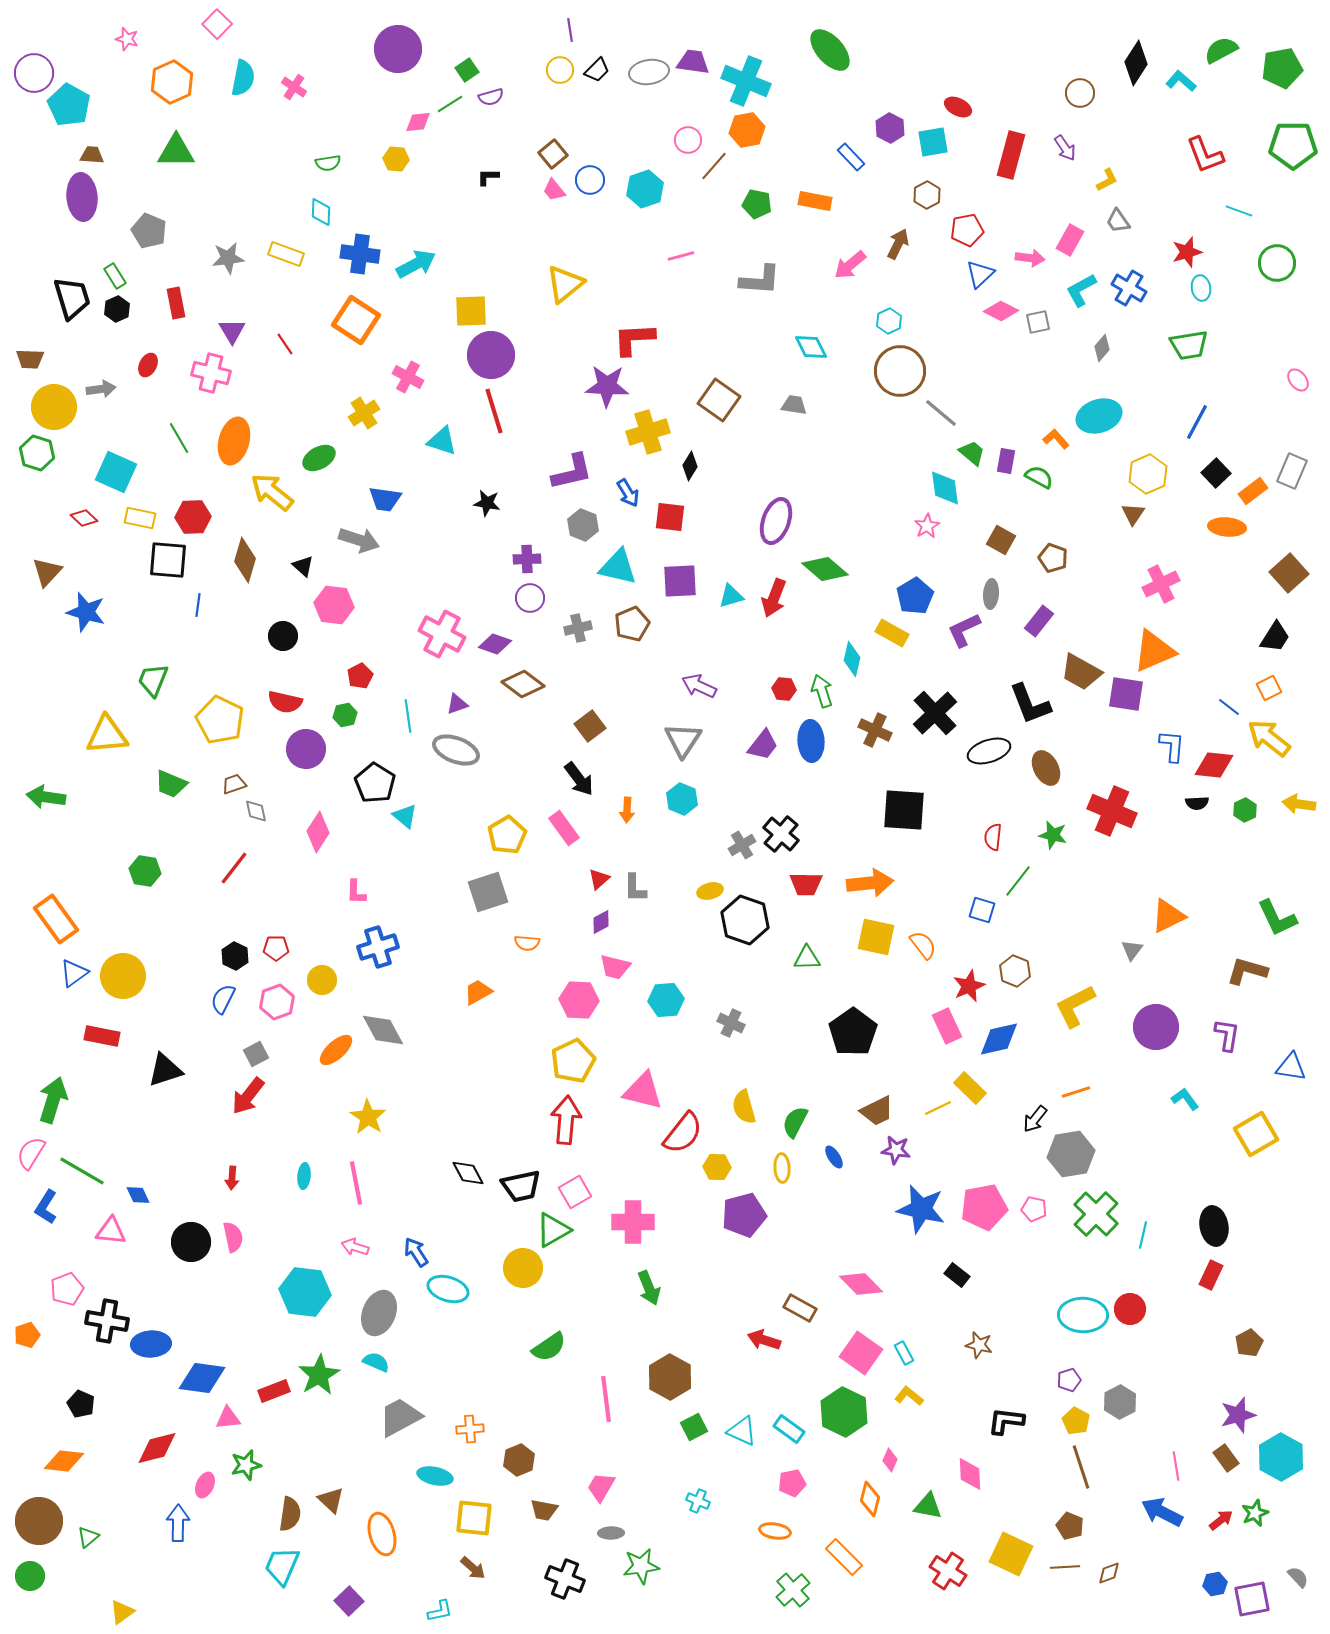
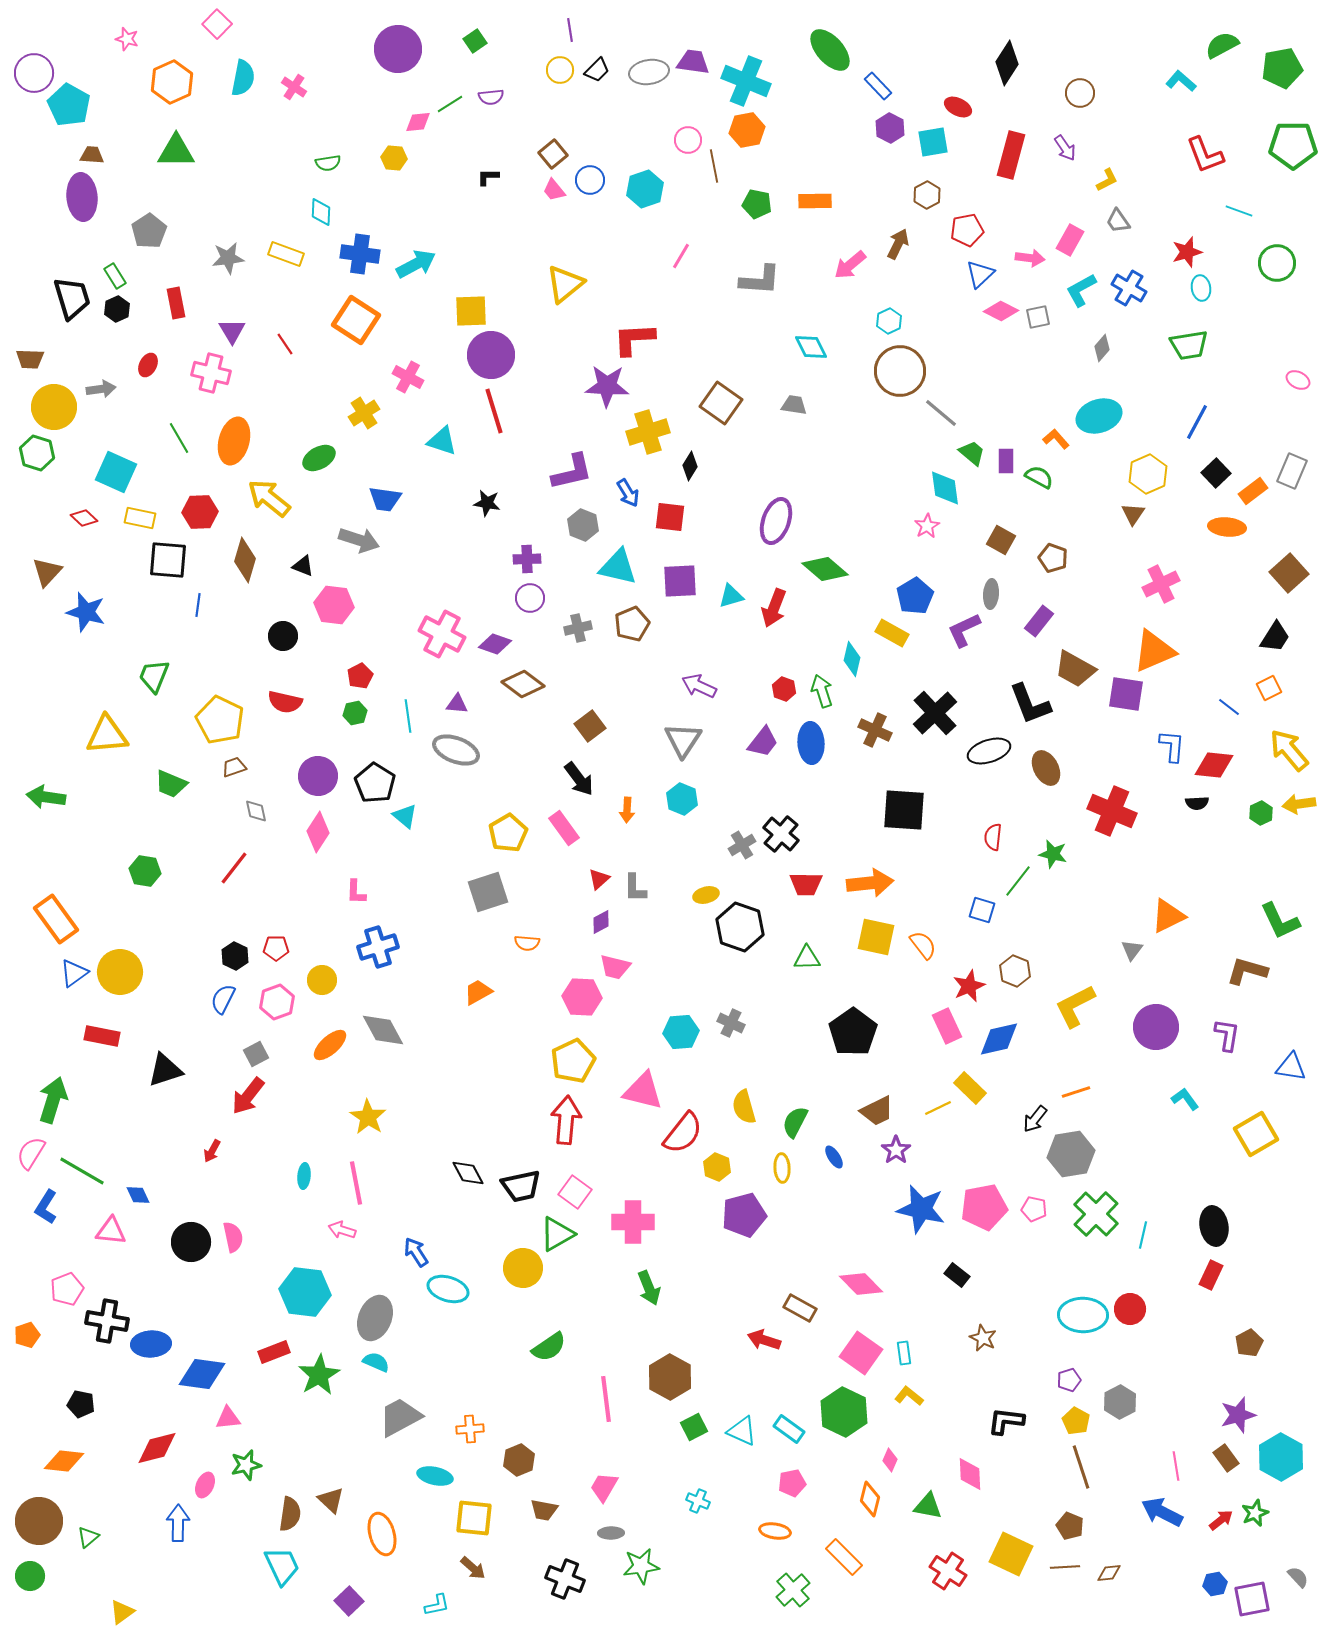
green semicircle at (1221, 50): moved 1 px right, 5 px up
black diamond at (1136, 63): moved 129 px left
green square at (467, 70): moved 8 px right, 29 px up
purple semicircle at (491, 97): rotated 10 degrees clockwise
blue rectangle at (851, 157): moved 27 px right, 71 px up
yellow hexagon at (396, 159): moved 2 px left, 1 px up
brown line at (714, 166): rotated 52 degrees counterclockwise
orange rectangle at (815, 201): rotated 12 degrees counterclockwise
gray pentagon at (149, 231): rotated 16 degrees clockwise
pink line at (681, 256): rotated 44 degrees counterclockwise
gray square at (1038, 322): moved 5 px up
pink ellipse at (1298, 380): rotated 25 degrees counterclockwise
brown square at (719, 400): moved 2 px right, 3 px down
purple rectangle at (1006, 461): rotated 10 degrees counterclockwise
yellow arrow at (272, 492): moved 3 px left, 6 px down
red hexagon at (193, 517): moved 7 px right, 5 px up
black triangle at (303, 566): rotated 20 degrees counterclockwise
red arrow at (774, 598): moved 10 px down
brown trapezoid at (1081, 672): moved 6 px left, 3 px up
green trapezoid at (153, 680): moved 1 px right, 4 px up
red hexagon at (784, 689): rotated 15 degrees clockwise
purple triangle at (457, 704): rotated 25 degrees clockwise
green hexagon at (345, 715): moved 10 px right, 2 px up
yellow arrow at (1269, 738): moved 20 px right, 12 px down; rotated 12 degrees clockwise
blue ellipse at (811, 741): moved 2 px down
purple trapezoid at (763, 745): moved 3 px up
purple circle at (306, 749): moved 12 px right, 27 px down
brown trapezoid at (234, 784): moved 17 px up
yellow arrow at (1299, 804): rotated 16 degrees counterclockwise
green hexagon at (1245, 810): moved 16 px right, 3 px down
yellow pentagon at (507, 835): moved 1 px right, 2 px up
green star at (1053, 835): moved 19 px down
yellow ellipse at (710, 891): moved 4 px left, 4 px down
green L-shape at (1277, 918): moved 3 px right, 3 px down
black hexagon at (745, 920): moved 5 px left, 7 px down
yellow circle at (123, 976): moved 3 px left, 4 px up
pink hexagon at (579, 1000): moved 3 px right, 3 px up
cyan hexagon at (666, 1000): moved 15 px right, 32 px down
orange ellipse at (336, 1050): moved 6 px left, 5 px up
purple star at (896, 1150): rotated 28 degrees clockwise
yellow hexagon at (717, 1167): rotated 20 degrees clockwise
red arrow at (232, 1178): moved 20 px left, 27 px up; rotated 25 degrees clockwise
pink square at (575, 1192): rotated 24 degrees counterclockwise
green triangle at (553, 1230): moved 4 px right, 4 px down
pink arrow at (355, 1247): moved 13 px left, 17 px up
gray ellipse at (379, 1313): moved 4 px left, 5 px down
brown star at (979, 1345): moved 4 px right, 7 px up; rotated 12 degrees clockwise
cyan rectangle at (904, 1353): rotated 20 degrees clockwise
blue diamond at (202, 1378): moved 4 px up
red rectangle at (274, 1391): moved 39 px up
black pentagon at (81, 1404): rotated 12 degrees counterclockwise
pink trapezoid at (601, 1487): moved 3 px right
cyan trapezoid at (282, 1566): rotated 132 degrees clockwise
brown diamond at (1109, 1573): rotated 15 degrees clockwise
cyan L-shape at (440, 1611): moved 3 px left, 6 px up
